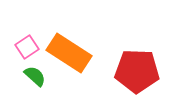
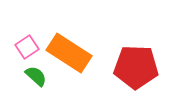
red pentagon: moved 1 px left, 4 px up
green semicircle: moved 1 px right
